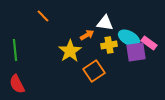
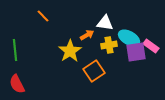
pink rectangle: moved 2 px right, 3 px down
